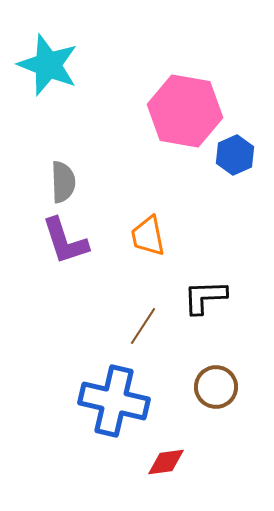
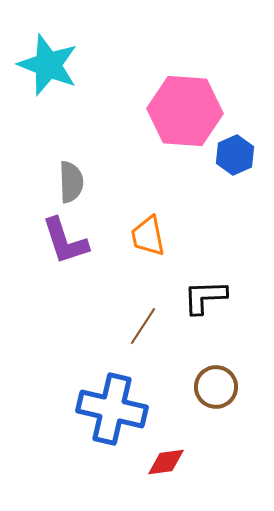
pink hexagon: rotated 6 degrees counterclockwise
gray semicircle: moved 8 px right
blue cross: moved 2 px left, 8 px down
